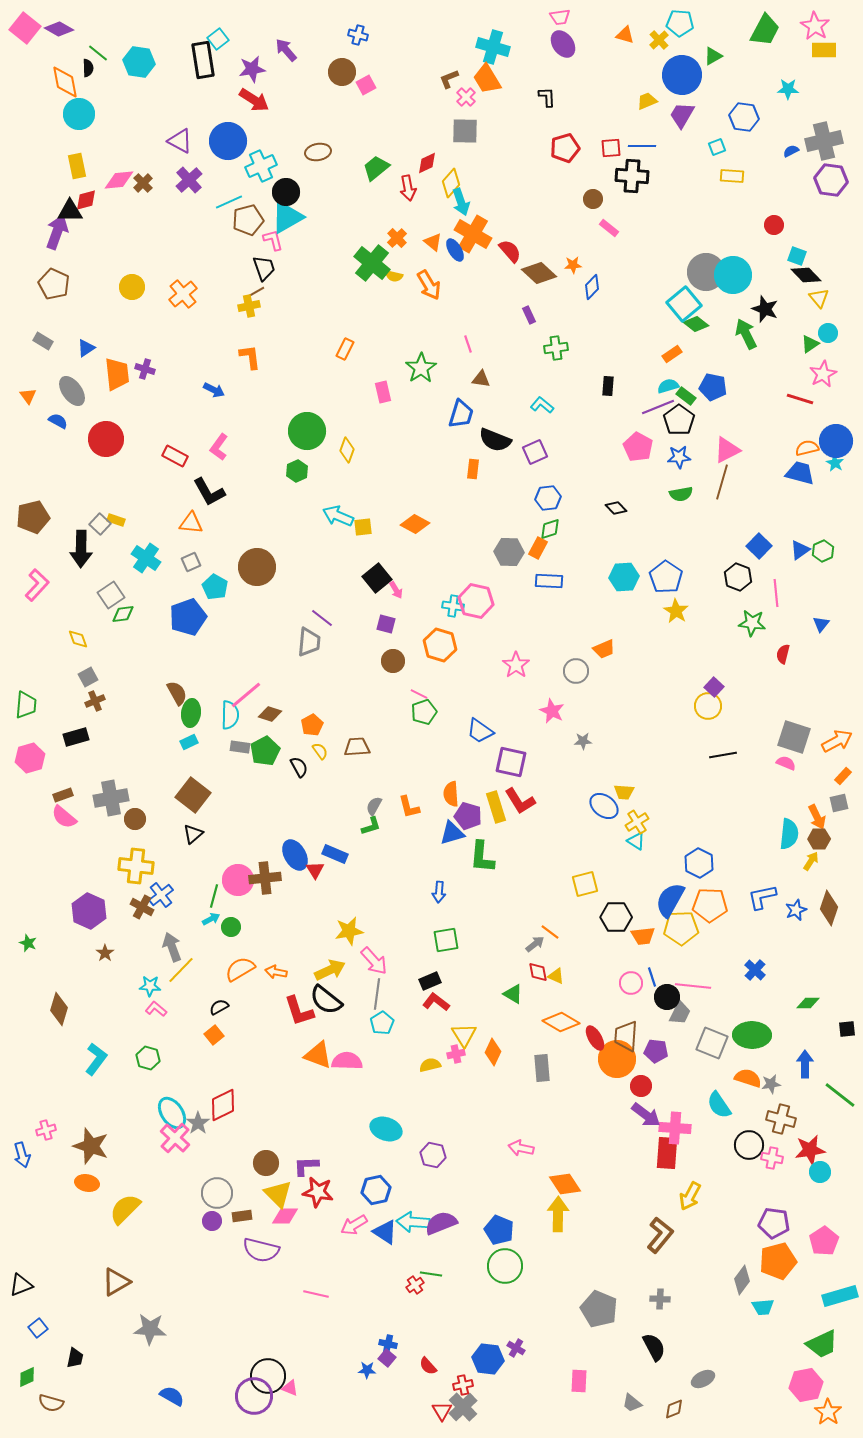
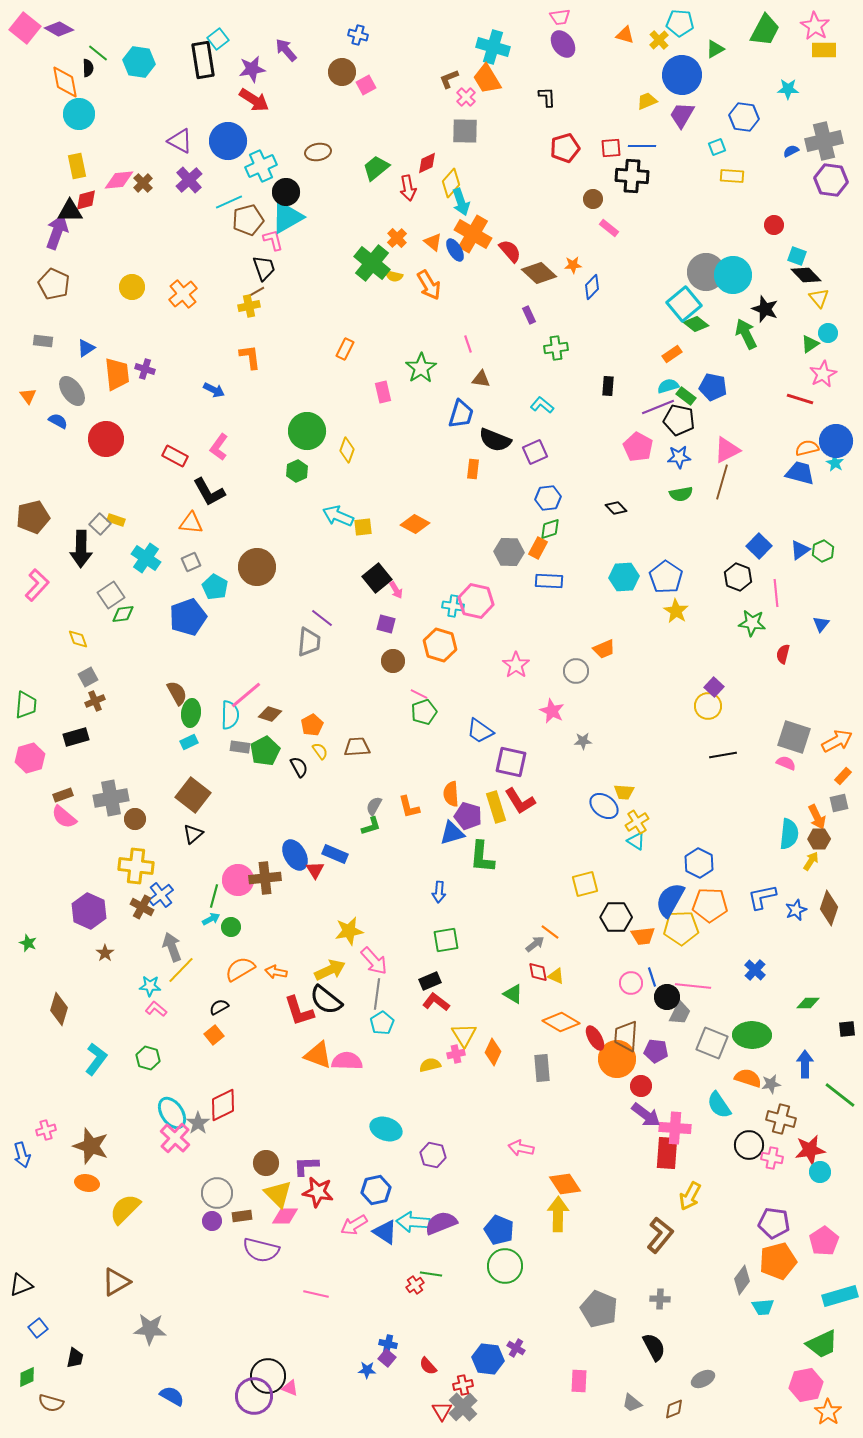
green triangle at (713, 56): moved 2 px right, 7 px up
gray rectangle at (43, 341): rotated 24 degrees counterclockwise
black pentagon at (679, 420): rotated 24 degrees counterclockwise
